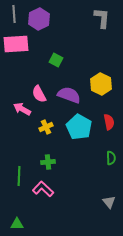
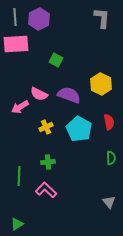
gray line: moved 1 px right, 3 px down
pink semicircle: rotated 36 degrees counterclockwise
pink arrow: moved 2 px left, 2 px up; rotated 60 degrees counterclockwise
cyan pentagon: moved 2 px down
pink L-shape: moved 3 px right, 1 px down
green triangle: rotated 32 degrees counterclockwise
